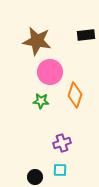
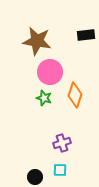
green star: moved 3 px right, 3 px up; rotated 14 degrees clockwise
